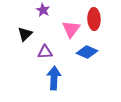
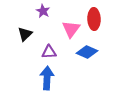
purple star: moved 1 px down
purple triangle: moved 4 px right
blue arrow: moved 7 px left
